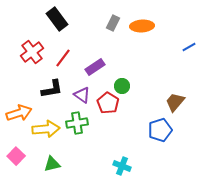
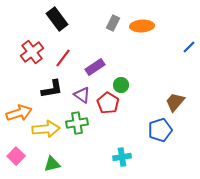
blue line: rotated 16 degrees counterclockwise
green circle: moved 1 px left, 1 px up
cyan cross: moved 9 px up; rotated 30 degrees counterclockwise
